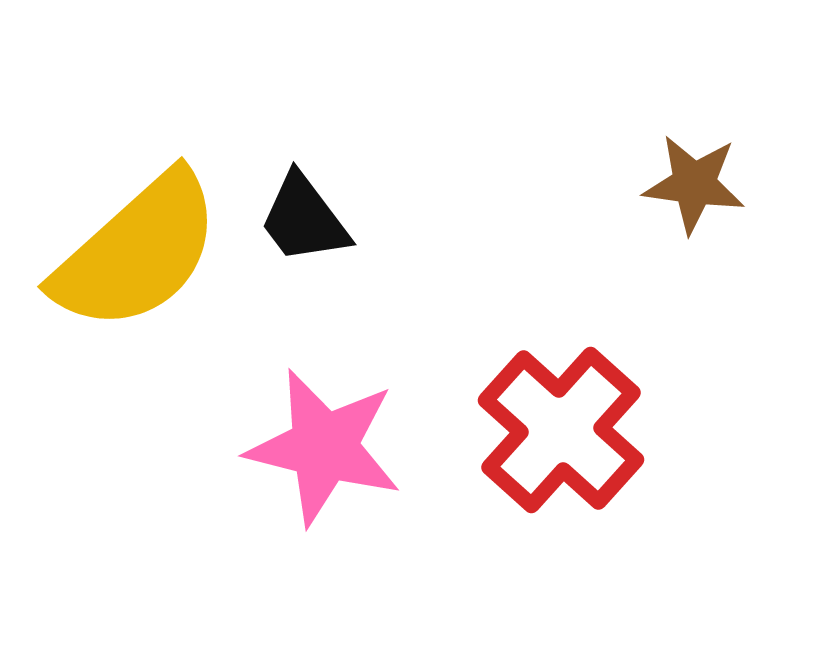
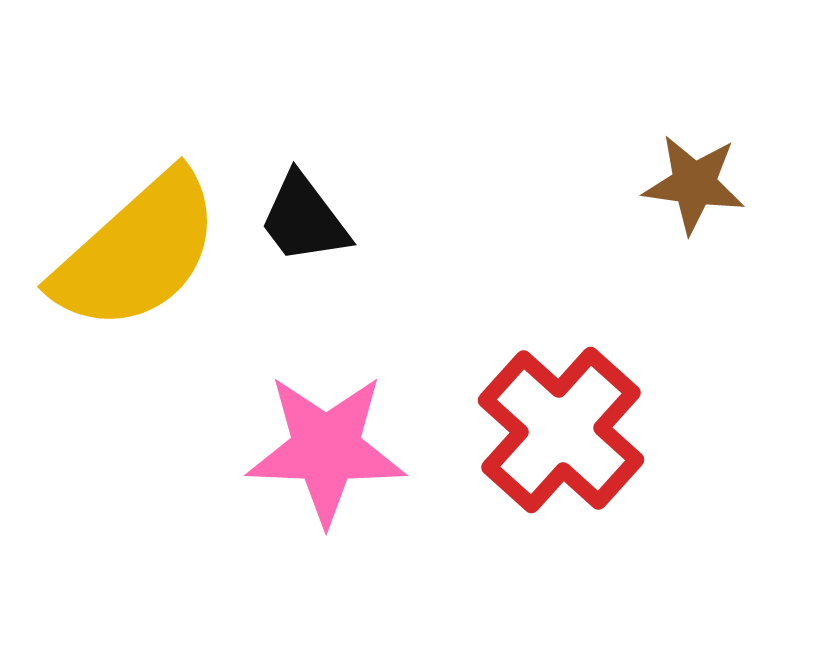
pink star: moved 2 px right, 2 px down; rotated 12 degrees counterclockwise
